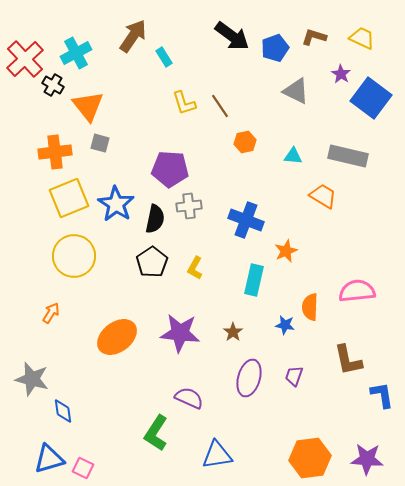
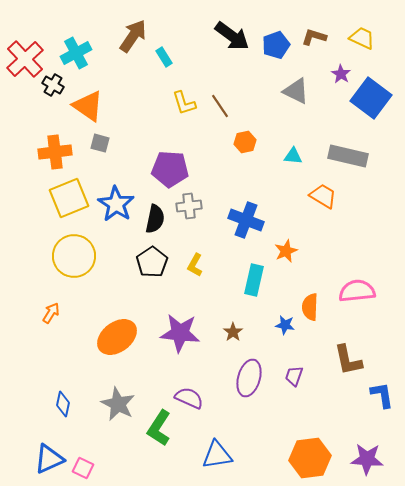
blue pentagon at (275, 48): moved 1 px right, 3 px up
orange triangle at (88, 106): rotated 16 degrees counterclockwise
yellow L-shape at (195, 268): moved 3 px up
gray star at (32, 379): moved 86 px right, 25 px down; rotated 12 degrees clockwise
blue diamond at (63, 411): moved 7 px up; rotated 20 degrees clockwise
green L-shape at (156, 433): moved 3 px right, 5 px up
blue triangle at (49, 459): rotated 8 degrees counterclockwise
